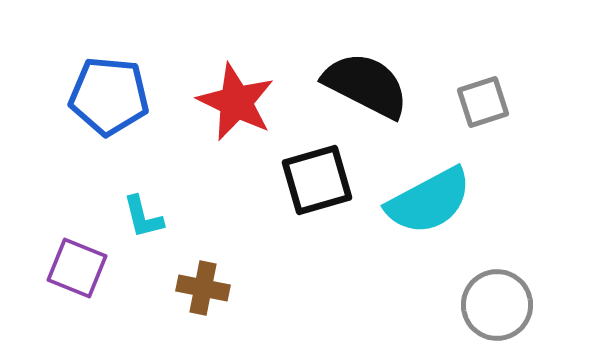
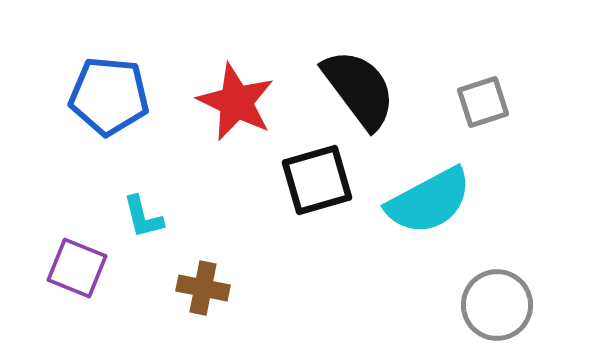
black semicircle: moved 7 px left, 4 px down; rotated 26 degrees clockwise
